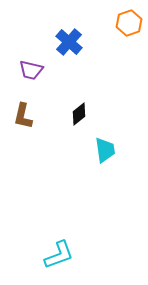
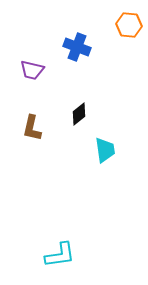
orange hexagon: moved 2 px down; rotated 25 degrees clockwise
blue cross: moved 8 px right, 5 px down; rotated 20 degrees counterclockwise
purple trapezoid: moved 1 px right
brown L-shape: moved 9 px right, 12 px down
cyan L-shape: moved 1 px right; rotated 12 degrees clockwise
